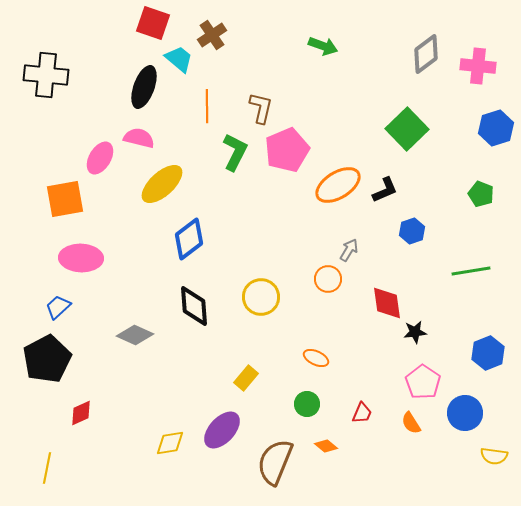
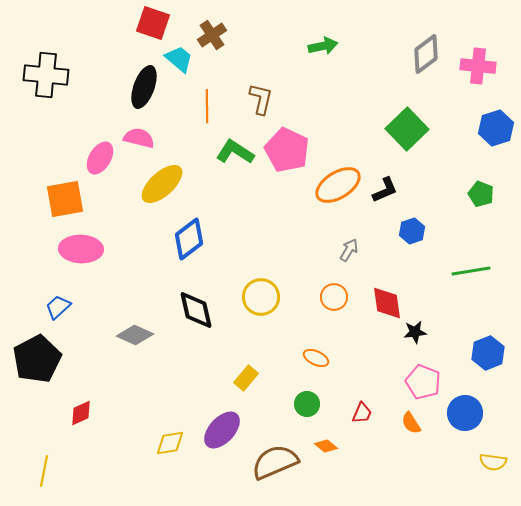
green arrow at (323, 46): rotated 32 degrees counterclockwise
brown L-shape at (261, 108): moved 9 px up
pink pentagon at (287, 150): rotated 24 degrees counterclockwise
green L-shape at (235, 152): rotated 84 degrees counterclockwise
pink ellipse at (81, 258): moved 9 px up
orange circle at (328, 279): moved 6 px right, 18 px down
black diamond at (194, 306): moved 2 px right, 4 px down; rotated 9 degrees counterclockwise
black pentagon at (47, 359): moved 10 px left
pink pentagon at (423, 382): rotated 12 degrees counterclockwise
yellow semicircle at (494, 456): moved 1 px left, 6 px down
brown semicircle at (275, 462): rotated 45 degrees clockwise
yellow line at (47, 468): moved 3 px left, 3 px down
